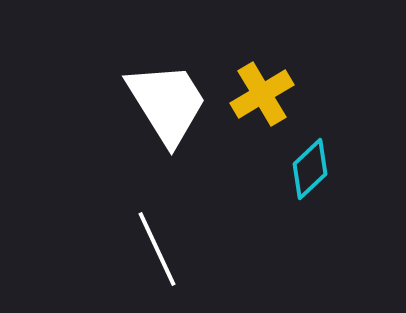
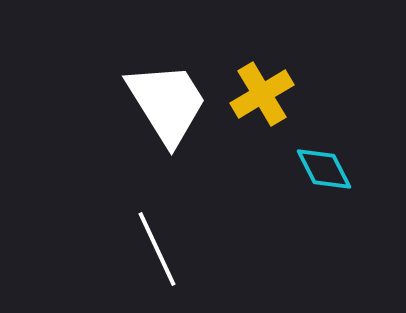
cyan diamond: moved 14 px right; rotated 74 degrees counterclockwise
